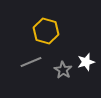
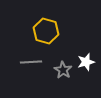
gray line: rotated 20 degrees clockwise
